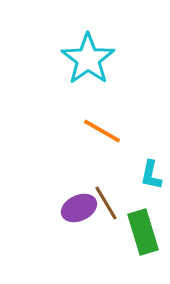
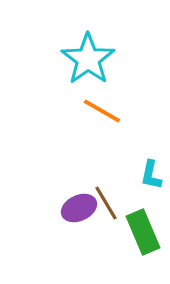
orange line: moved 20 px up
green rectangle: rotated 6 degrees counterclockwise
